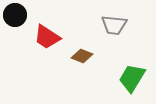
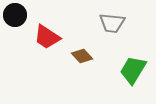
gray trapezoid: moved 2 px left, 2 px up
brown diamond: rotated 25 degrees clockwise
green trapezoid: moved 1 px right, 8 px up
